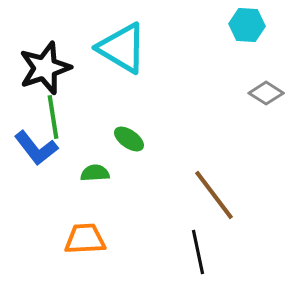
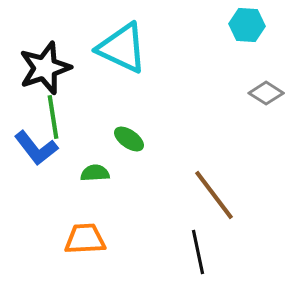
cyan triangle: rotated 6 degrees counterclockwise
